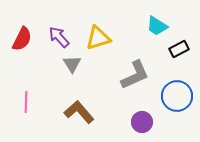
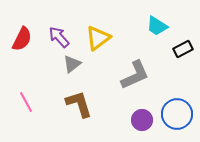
yellow triangle: rotated 20 degrees counterclockwise
black rectangle: moved 4 px right
gray triangle: rotated 24 degrees clockwise
blue circle: moved 18 px down
pink line: rotated 30 degrees counterclockwise
brown L-shape: moved 8 px up; rotated 24 degrees clockwise
purple circle: moved 2 px up
